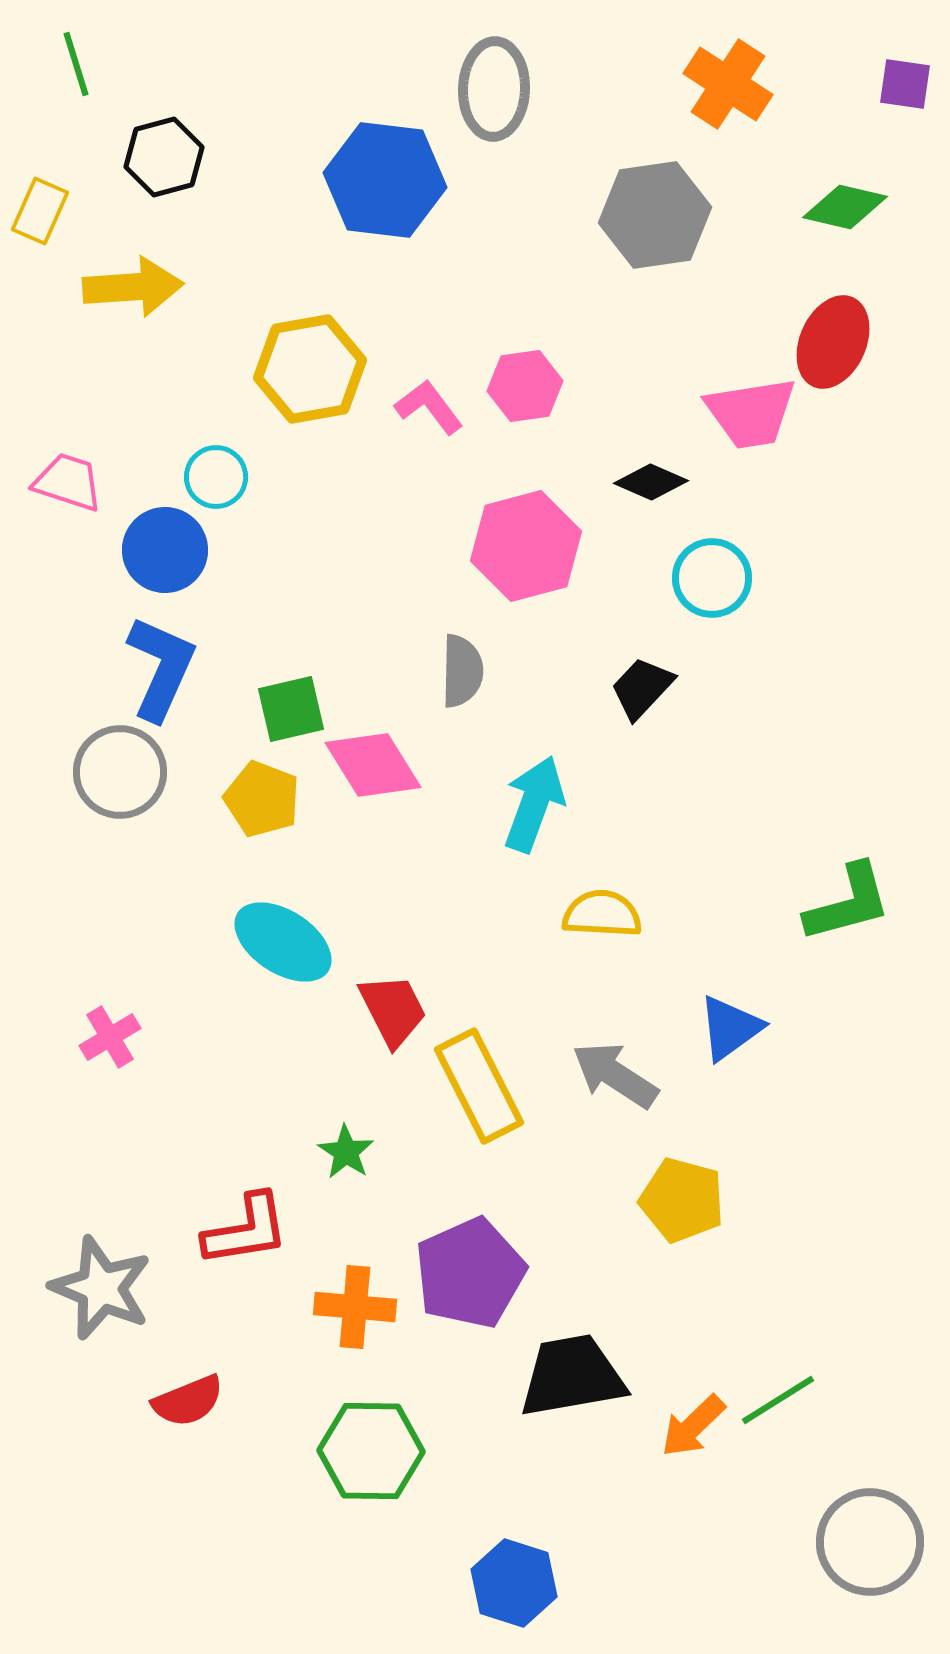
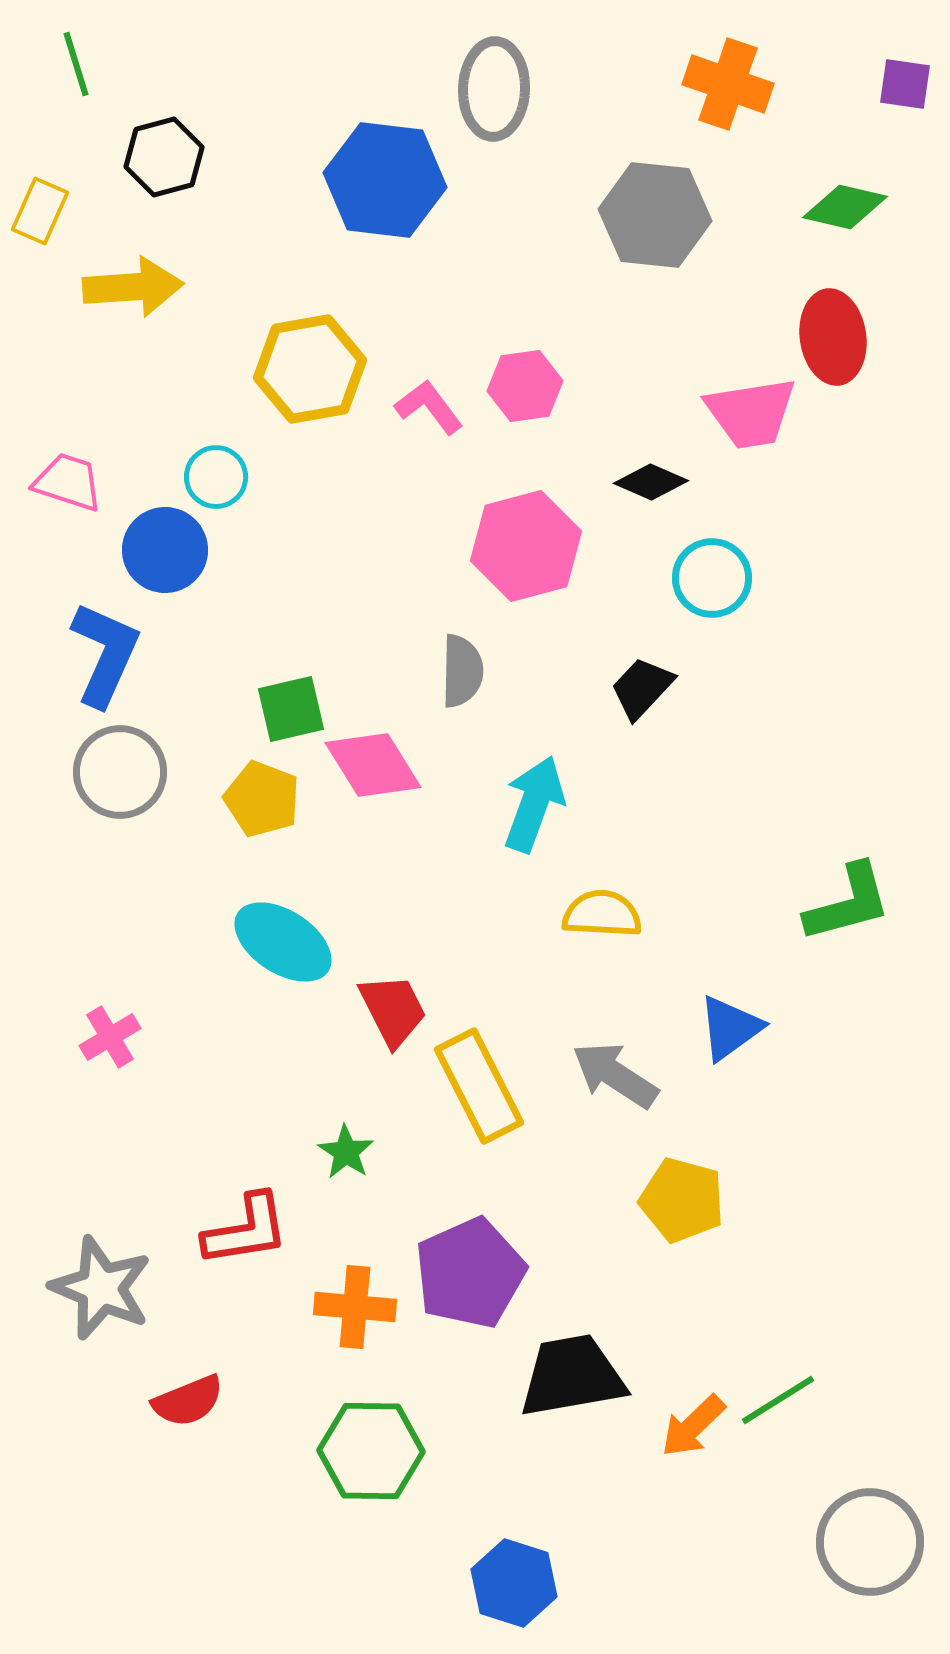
orange cross at (728, 84): rotated 14 degrees counterclockwise
gray hexagon at (655, 215): rotated 14 degrees clockwise
red ellipse at (833, 342): moved 5 px up; rotated 32 degrees counterclockwise
blue L-shape at (161, 668): moved 56 px left, 14 px up
